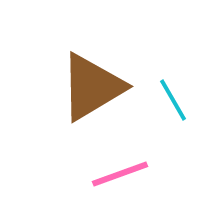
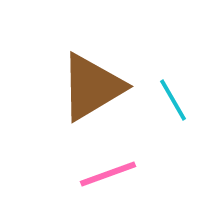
pink line: moved 12 px left
